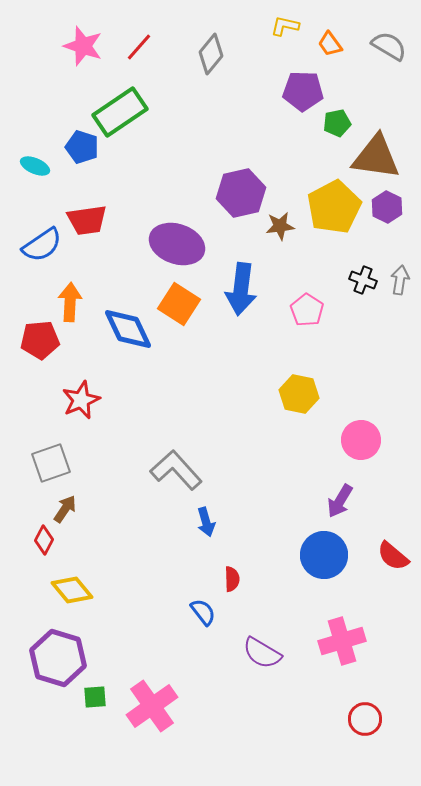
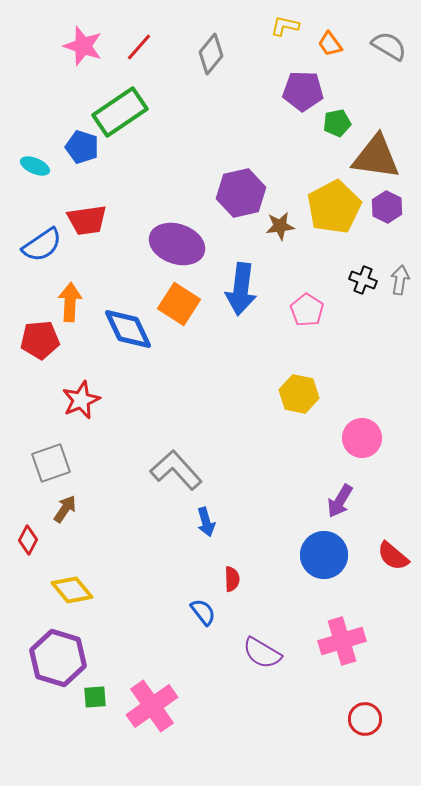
pink circle at (361, 440): moved 1 px right, 2 px up
red diamond at (44, 540): moved 16 px left
